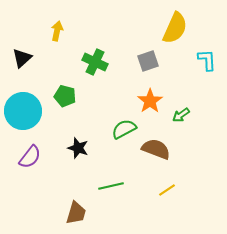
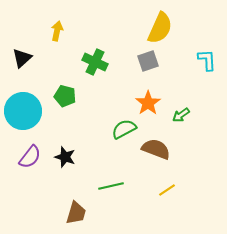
yellow semicircle: moved 15 px left
orange star: moved 2 px left, 2 px down
black star: moved 13 px left, 9 px down
